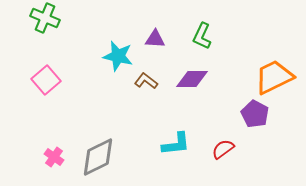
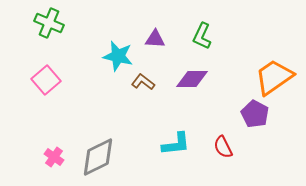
green cross: moved 4 px right, 5 px down
orange trapezoid: rotated 9 degrees counterclockwise
brown L-shape: moved 3 px left, 1 px down
red semicircle: moved 2 px up; rotated 80 degrees counterclockwise
